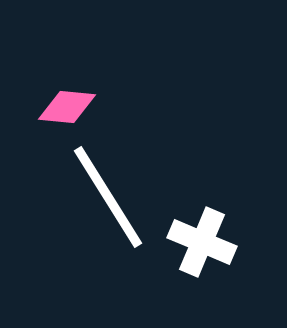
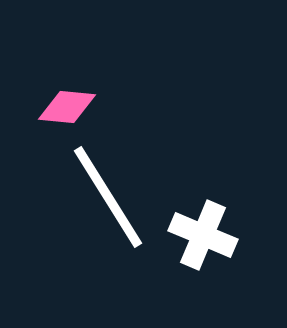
white cross: moved 1 px right, 7 px up
